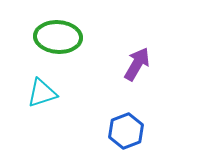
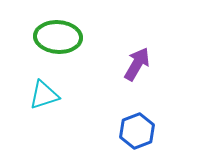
cyan triangle: moved 2 px right, 2 px down
blue hexagon: moved 11 px right
